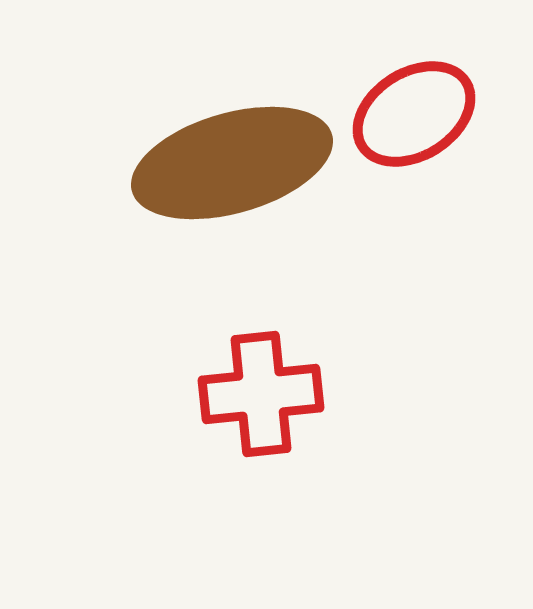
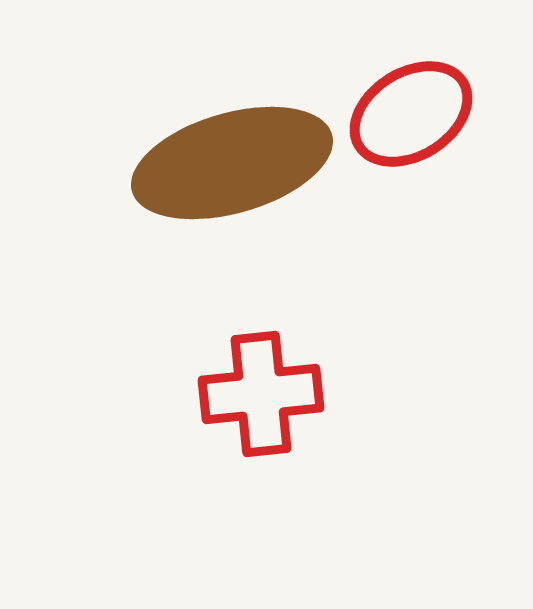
red ellipse: moved 3 px left
